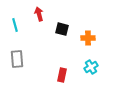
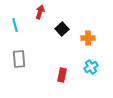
red arrow: moved 1 px right, 2 px up; rotated 32 degrees clockwise
black square: rotated 32 degrees clockwise
gray rectangle: moved 2 px right
